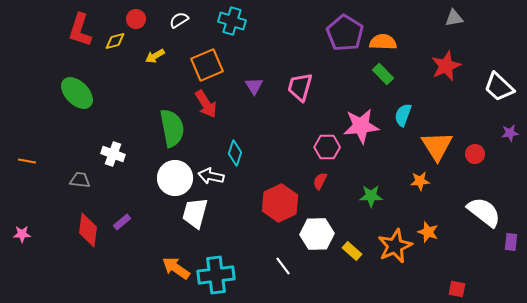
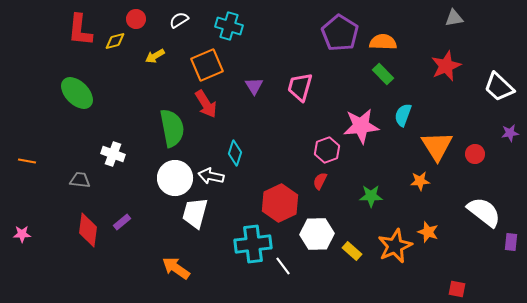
cyan cross at (232, 21): moved 3 px left, 5 px down
red L-shape at (80, 30): rotated 12 degrees counterclockwise
purple pentagon at (345, 33): moved 5 px left
pink hexagon at (327, 147): moved 3 px down; rotated 20 degrees counterclockwise
cyan cross at (216, 275): moved 37 px right, 31 px up
